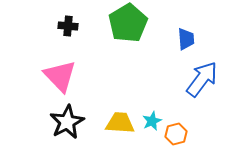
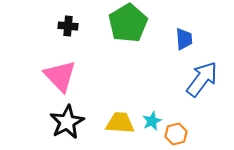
blue trapezoid: moved 2 px left
